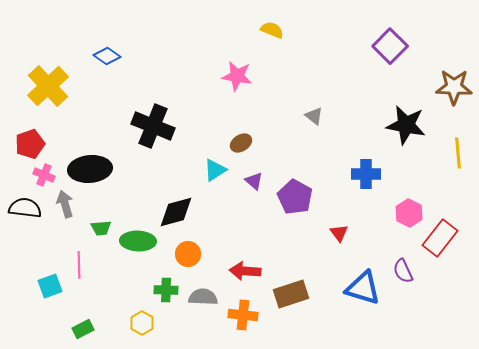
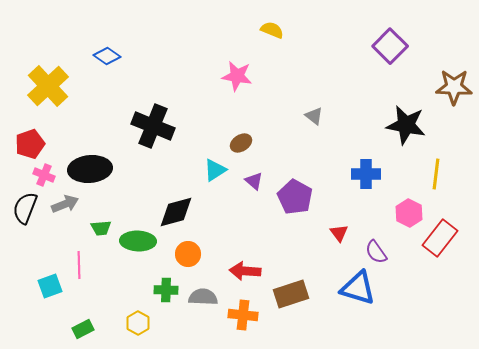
yellow line: moved 22 px left, 21 px down; rotated 12 degrees clockwise
gray arrow: rotated 84 degrees clockwise
black semicircle: rotated 76 degrees counterclockwise
purple semicircle: moved 27 px left, 19 px up; rotated 10 degrees counterclockwise
blue triangle: moved 5 px left
yellow hexagon: moved 4 px left
